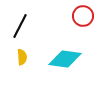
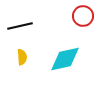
black line: rotated 50 degrees clockwise
cyan diamond: rotated 20 degrees counterclockwise
